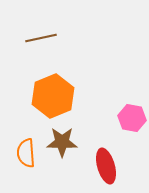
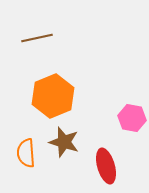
brown line: moved 4 px left
brown star: moved 2 px right; rotated 16 degrees clockwise
